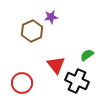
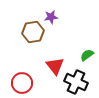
brown hexagon: moved 1 px right, 1 px down; rotated 15 degrees clockwise
red triangle: moved 1 px left, 1 px down
black cross: moved 1 px left, 1 px down
